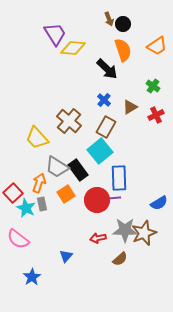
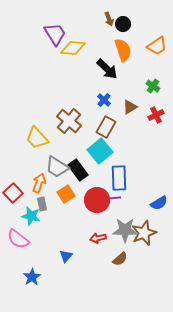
cyan star: moved 5 px right, 8 px down; rotated 12 degrees counterclockwise
